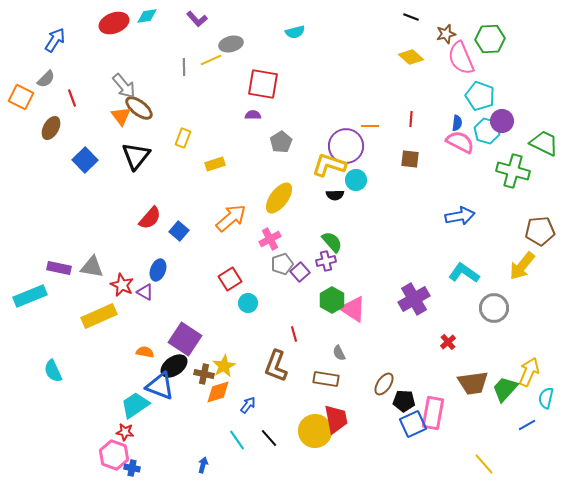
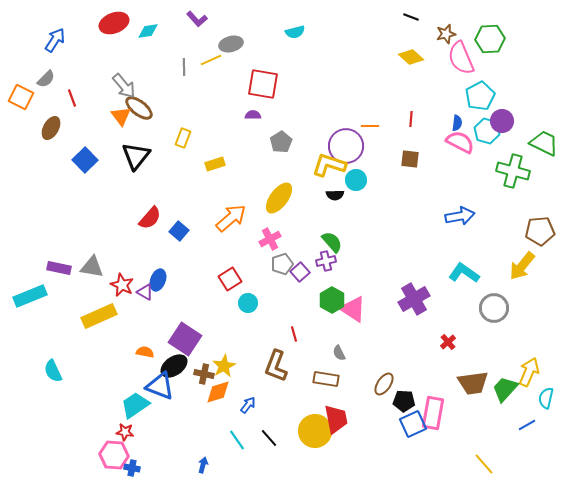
cyan diamond at (147, 16): moved 1 px right, 15 px down
cyan pentagon at (480, 96): rotated 24 degrees clockwise
blue ellipse at (158, 270): moved 10 px down
pink hexagon at (114, 455): rotated 16 degrees counterclockwise
